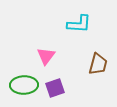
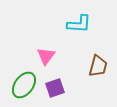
brown trapezoid: moved 2 px down
green ellipse: rotated 52 degrees counterclockwise
